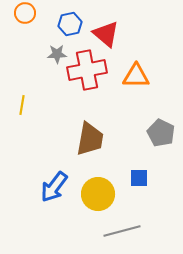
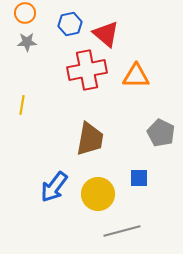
gray star: moved 30 px left, 12 px up
